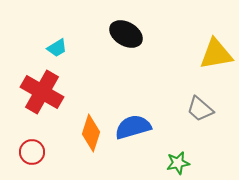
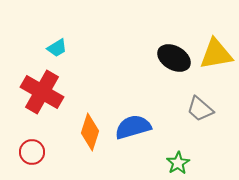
black ellipse: moved 48 px right, 24 px down
orange diamond: moved 1 px left, 1 px up
green star: rotated 20 degrees counterclockwise
